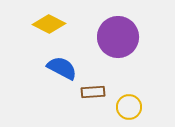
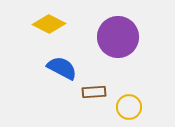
brown rectangle: moved 1 px right
